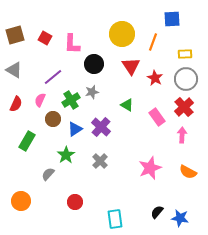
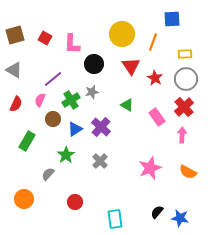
purple line: moved 2 px down
orange circle: moved 3 px right, 2 px up
